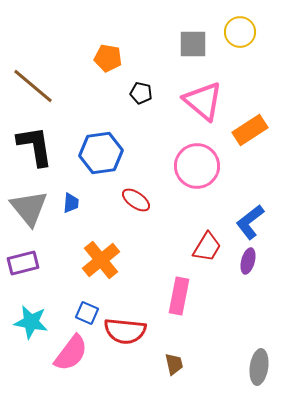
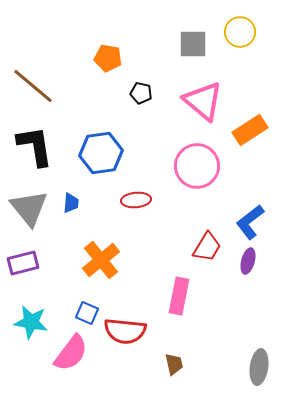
red ellipse: rotated 40 degrees counterclockwise
